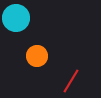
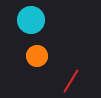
cyan circle: moved 15 px right, 2 px down
